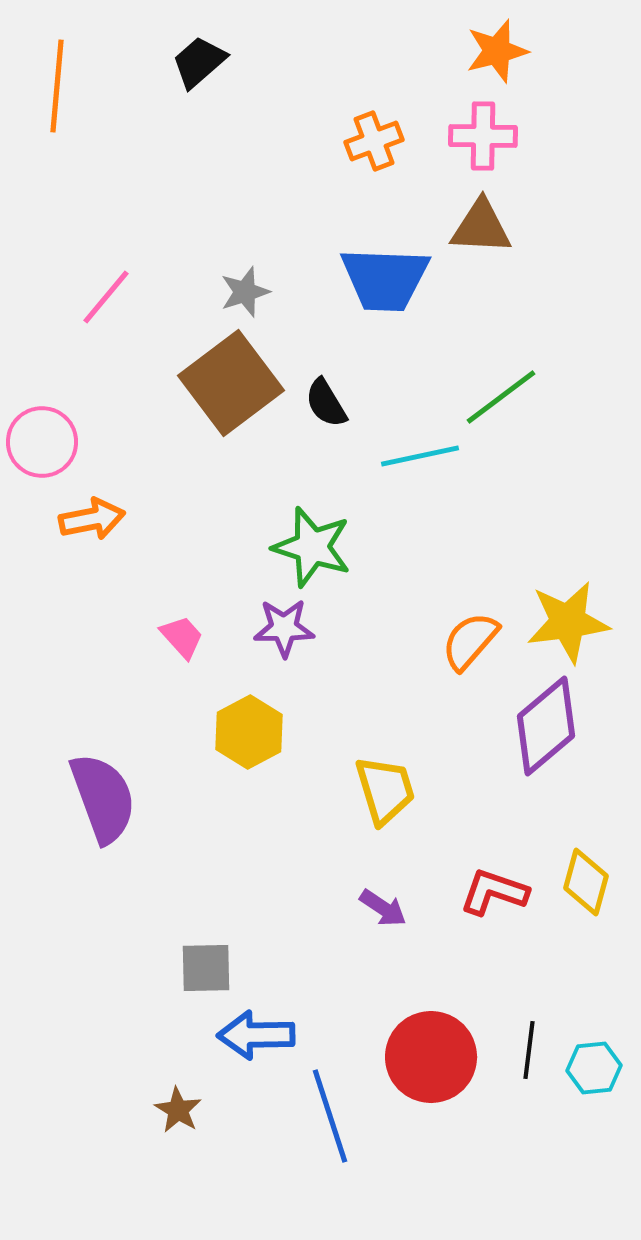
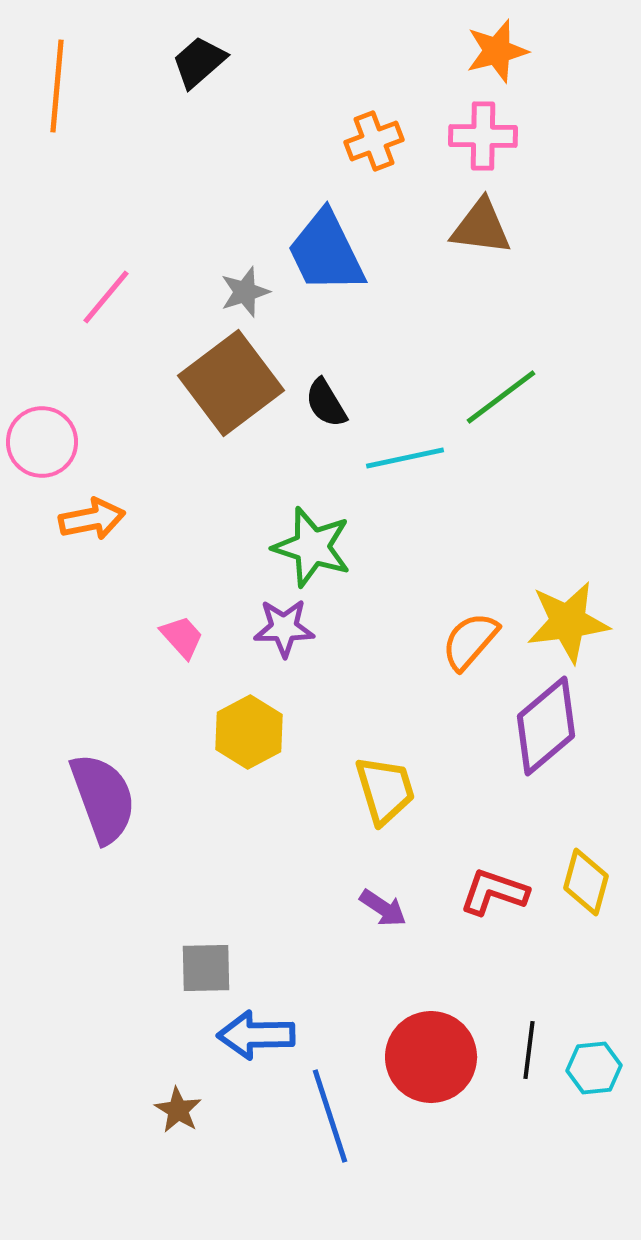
brown triangle: rotated 4 degrees clockwise
blue trapezoid: moved 59 px left, 27 px up; rotated 62 degrees clockwise
cyan line: moved 15 px left, 2 px down
